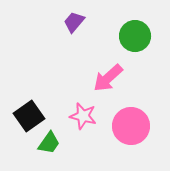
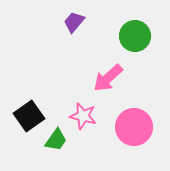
pink circle: moved 3 px right, 1 px down
green trapezoid: moved 7 px right, 3 px up
